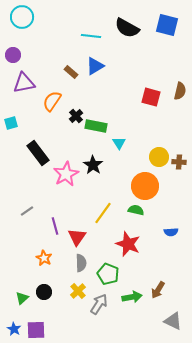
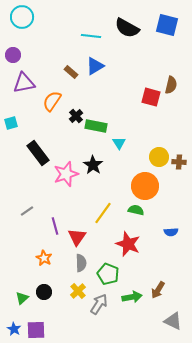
brown semicircle: moved 9 px left, 6 px up
pink star: rotated 10 degrees clockwise
